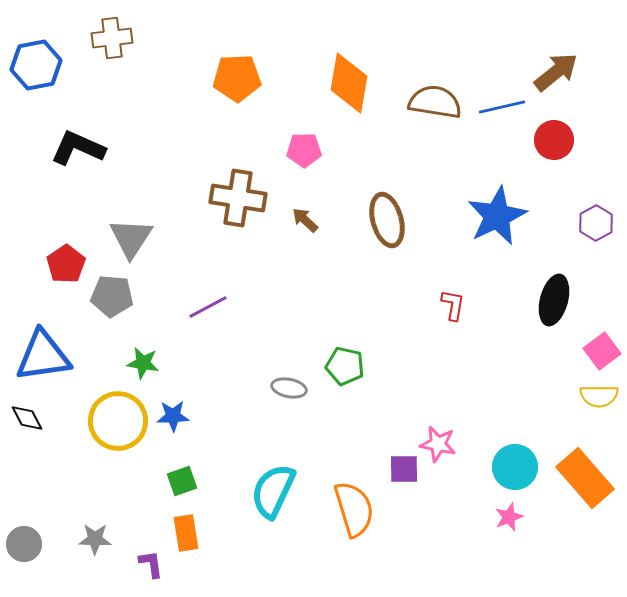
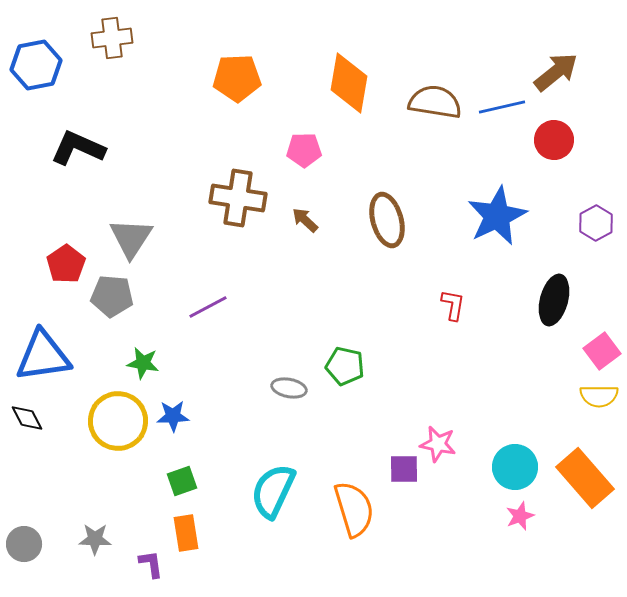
pink star at (509, 517): moved 11 px right, 1 px up
